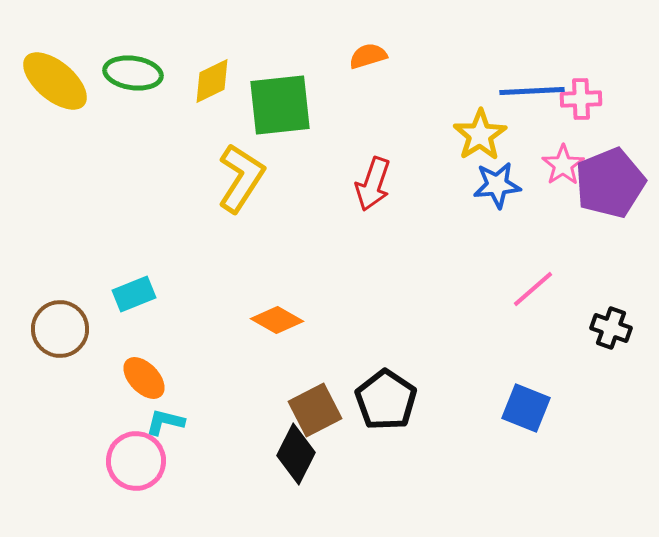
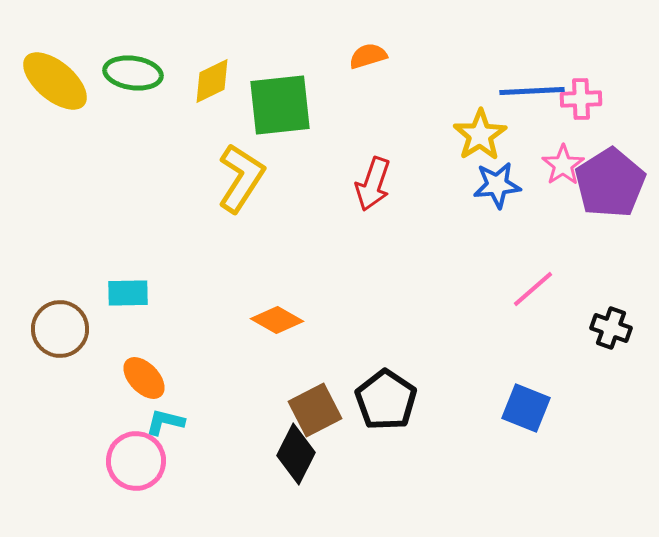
purple pentagon: rotated 10 degrees counterclockwise
cyan rectangle: moved 6 px left, 1 px up; rotated 21 degrees clockwise
